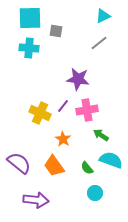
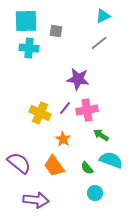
cyan square: moved 4 px left, 3 px down
purple line: moved 2 px right, 2 px down
